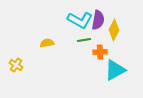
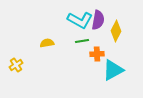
yellow diamond: moved 2 px right, 1 px down
green line: moved 2 px left, 1 px down
orange cross: moved 3 px left, 2 px down
yellow cross: rotated 24 degrees clockwise
cyan triangle: moved 2 px left
